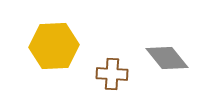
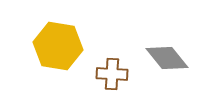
yellow hexagon: moved 4 px right; rotated 12 degrees clockwise
